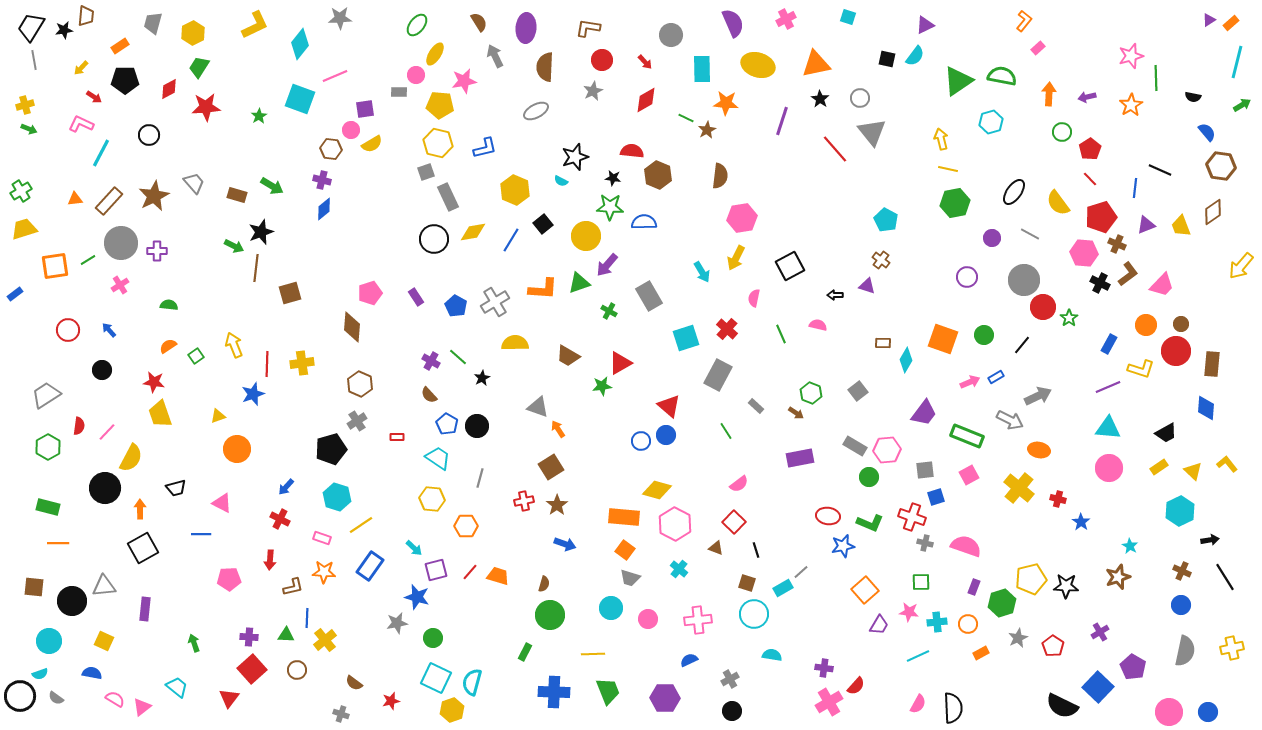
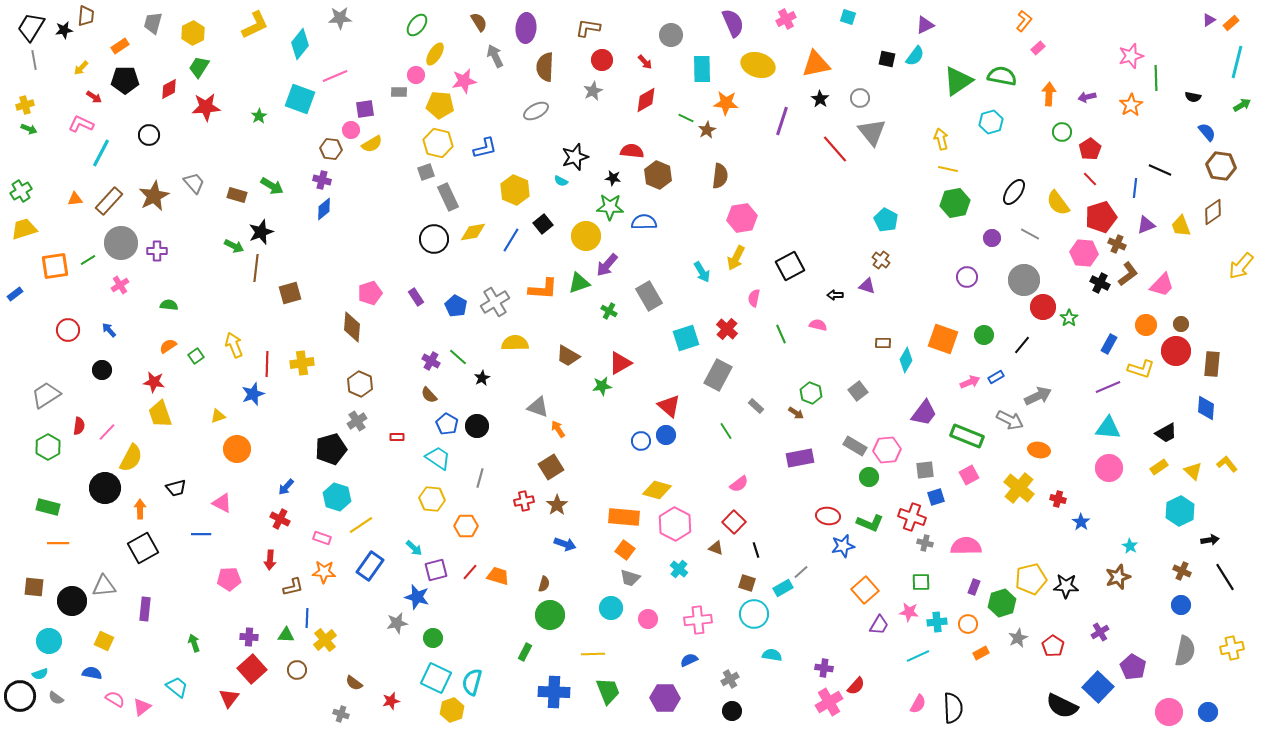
pink semicircle at (966, 546): rotated 20 degrees counterclockwise
